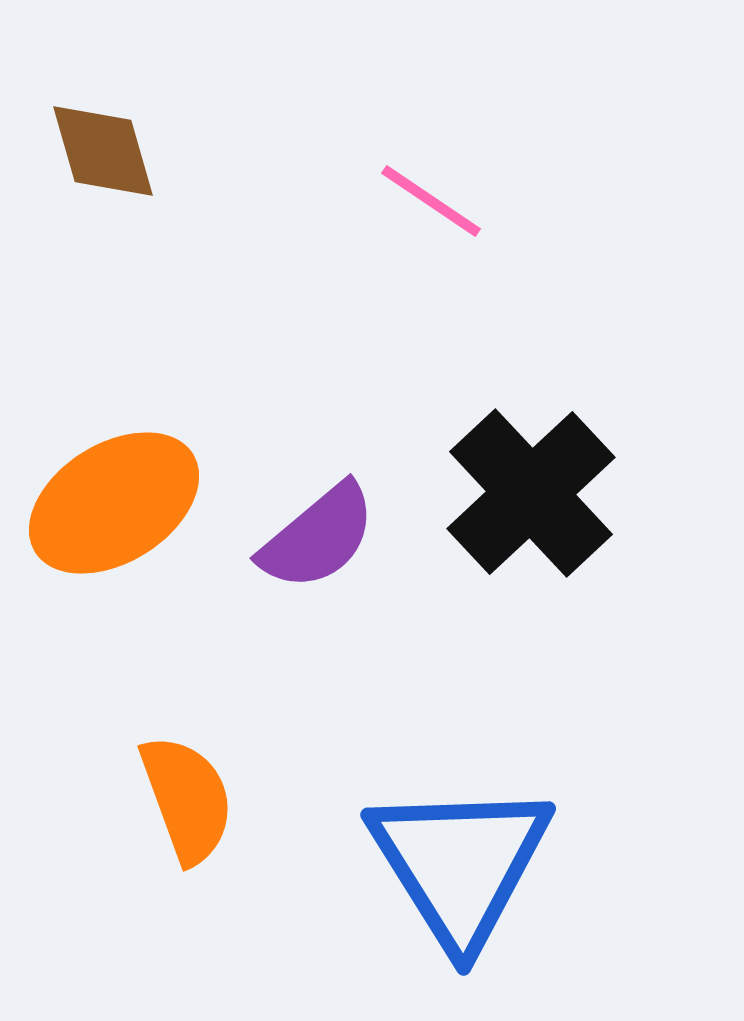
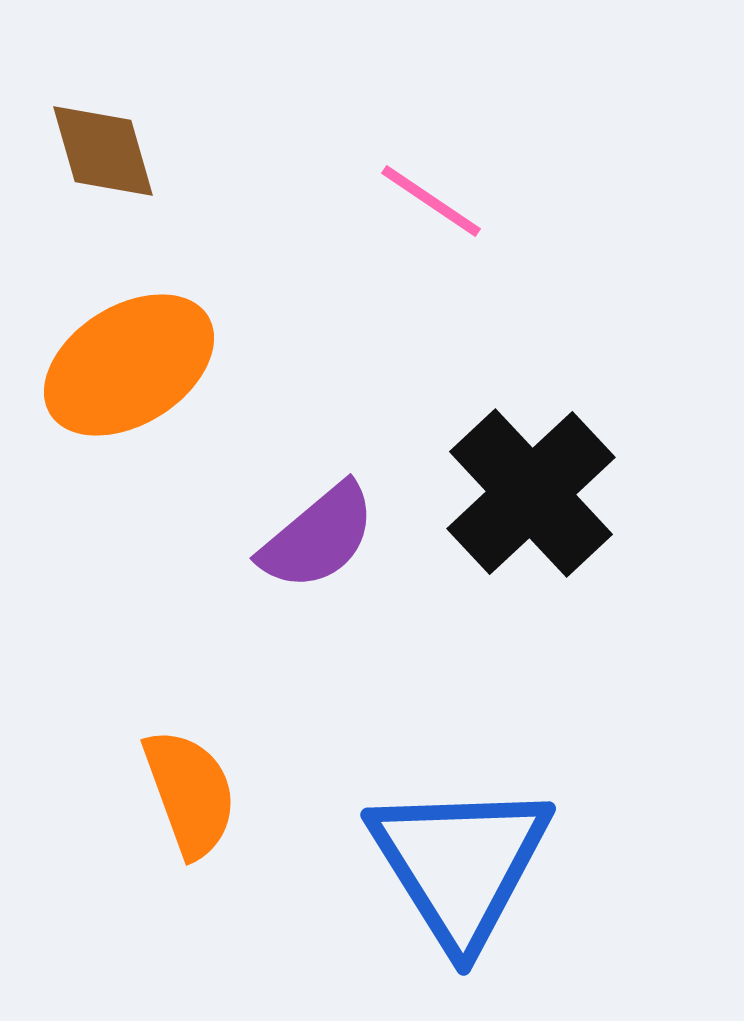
orange ellipse: moved 15 px right, 138 px up
orange semicircle: moved 3 px right, 6 px up
